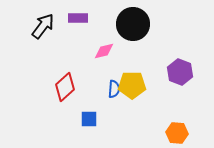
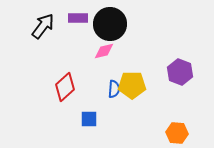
black circle: moved 23 px left
